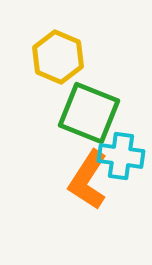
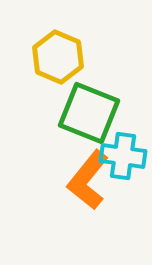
cyan cross: moved 2 px right
orange L-shape: rotated 6 degrees clockwise
